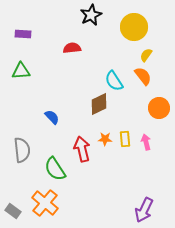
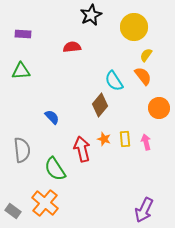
red semicircle: moved 1 px up
brown diamond: moved 1 px right, 1 px down; rotated 25 degrees counterclockwise
orange star: moved 1 px left; rotated 16 degrees clockwise
